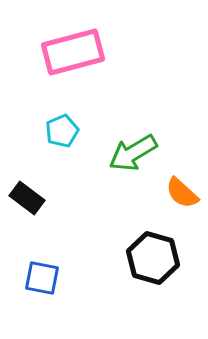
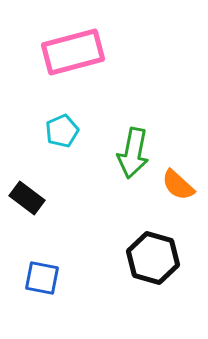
green arrow: rotated 48 degrees counterclockwise
orange semicircle: moved 4 px left, 8 px up
